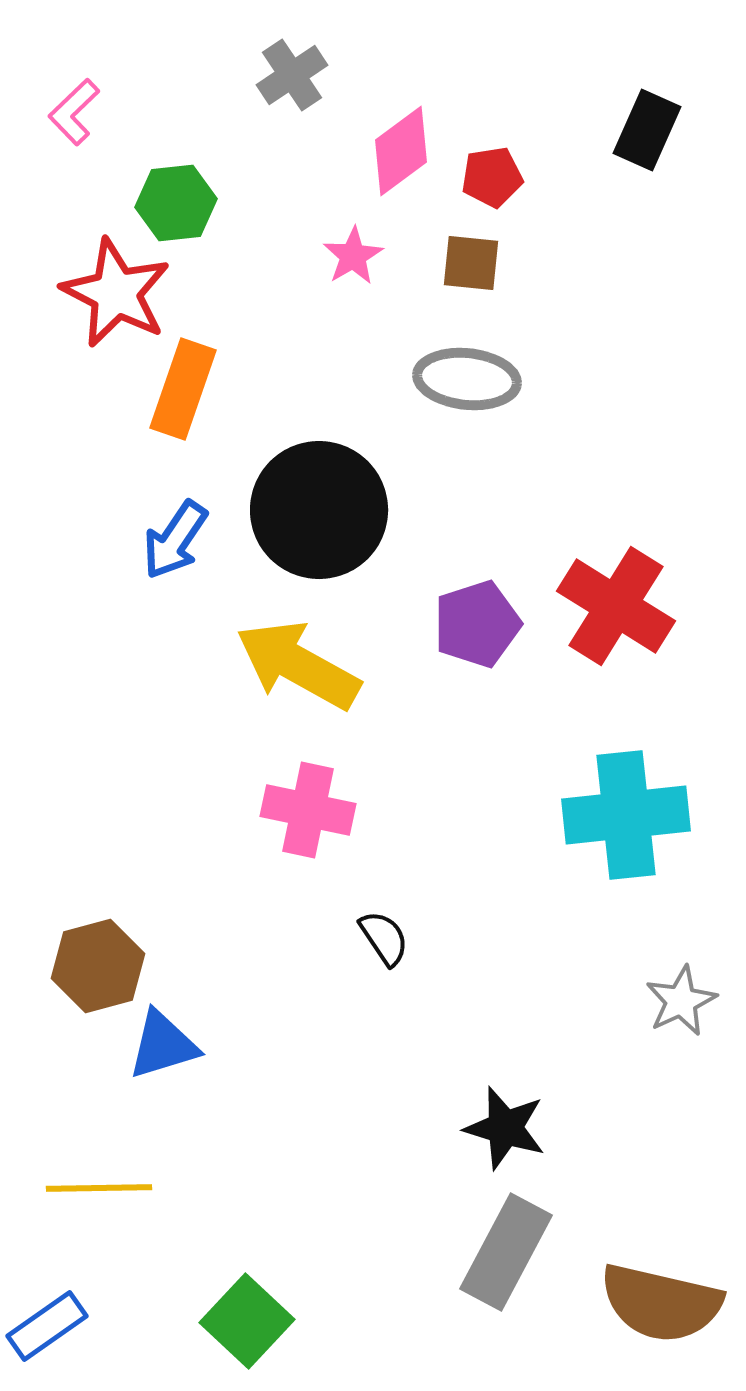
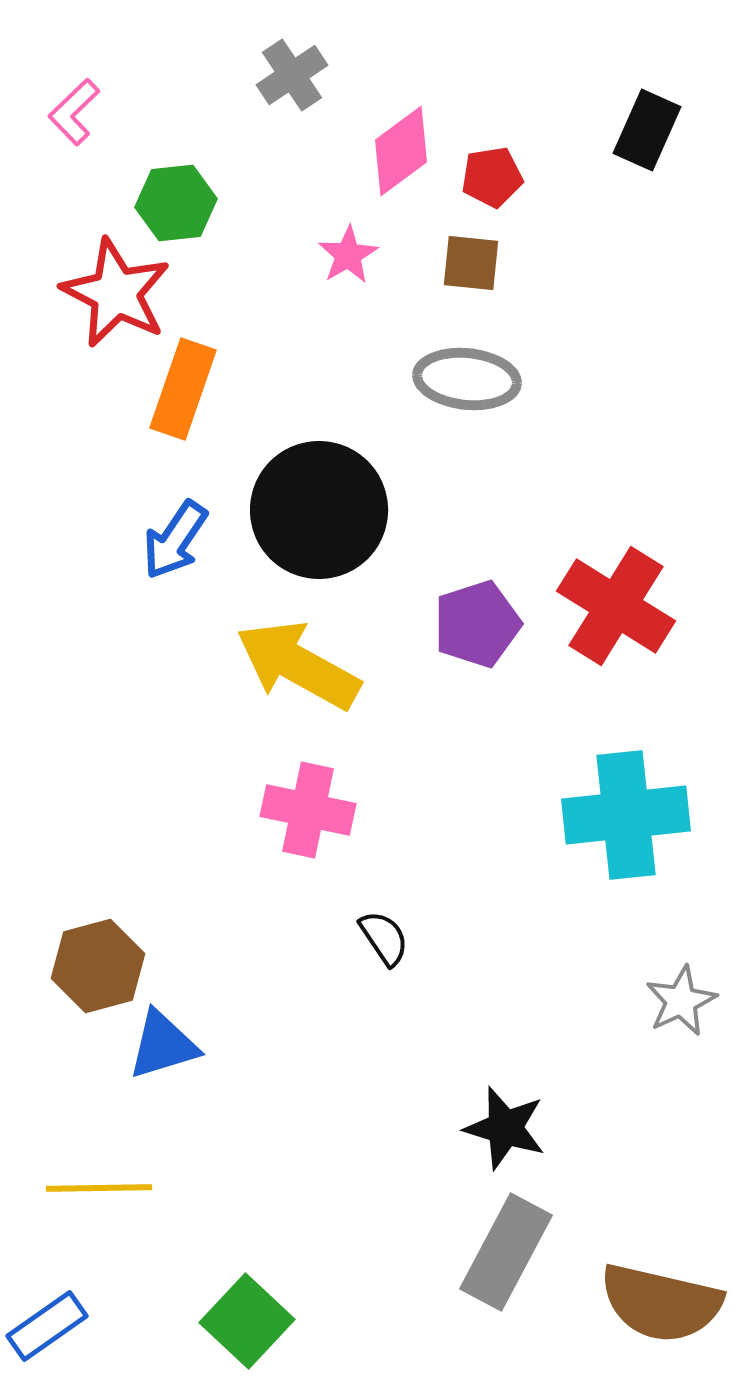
pink star: moved 5 px left, 1 px up
